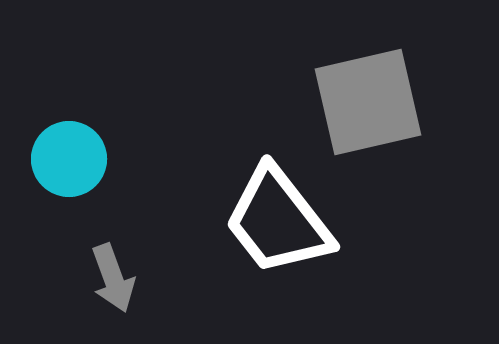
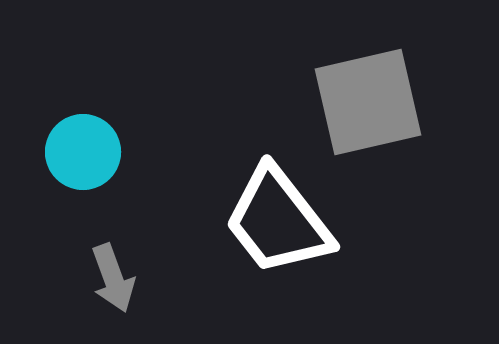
cyan circle: moved 14 px right, 7 px up
